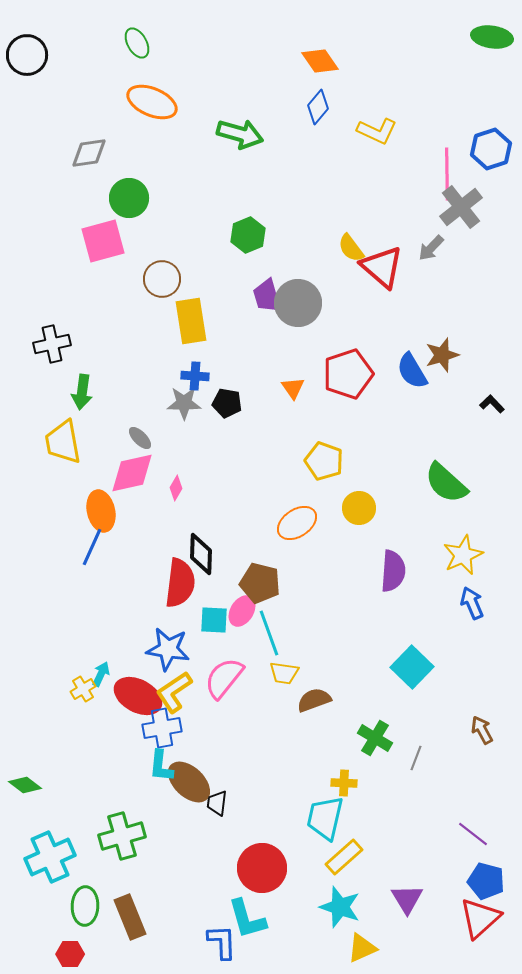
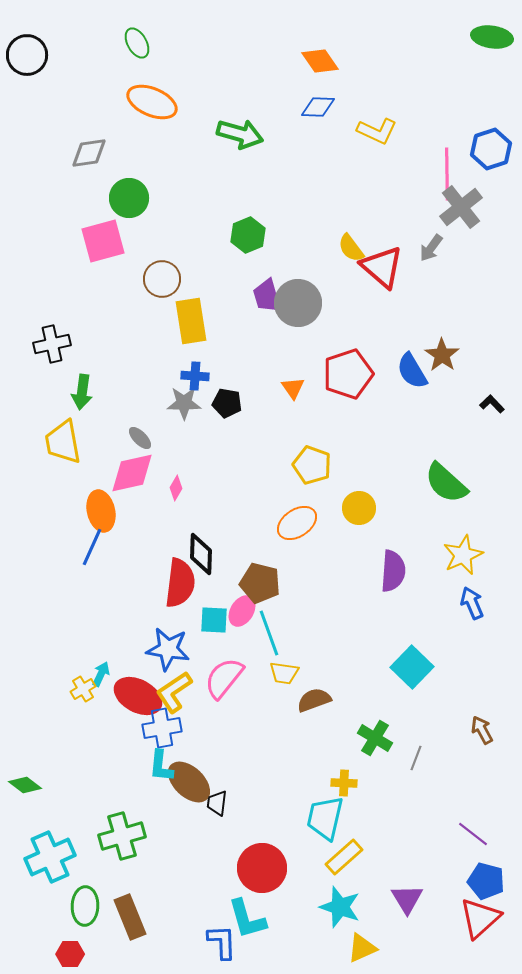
blue diamond at (318, 107): rotated 52 degrees clockwise
gray arrow at (431, 248): rotated 8 degrees counterclockwise
brown star at (442, 355): rotated 20 degrees counterclockwise
yellow pentagon at (324, 461): moved 12 px left, 4 px down
